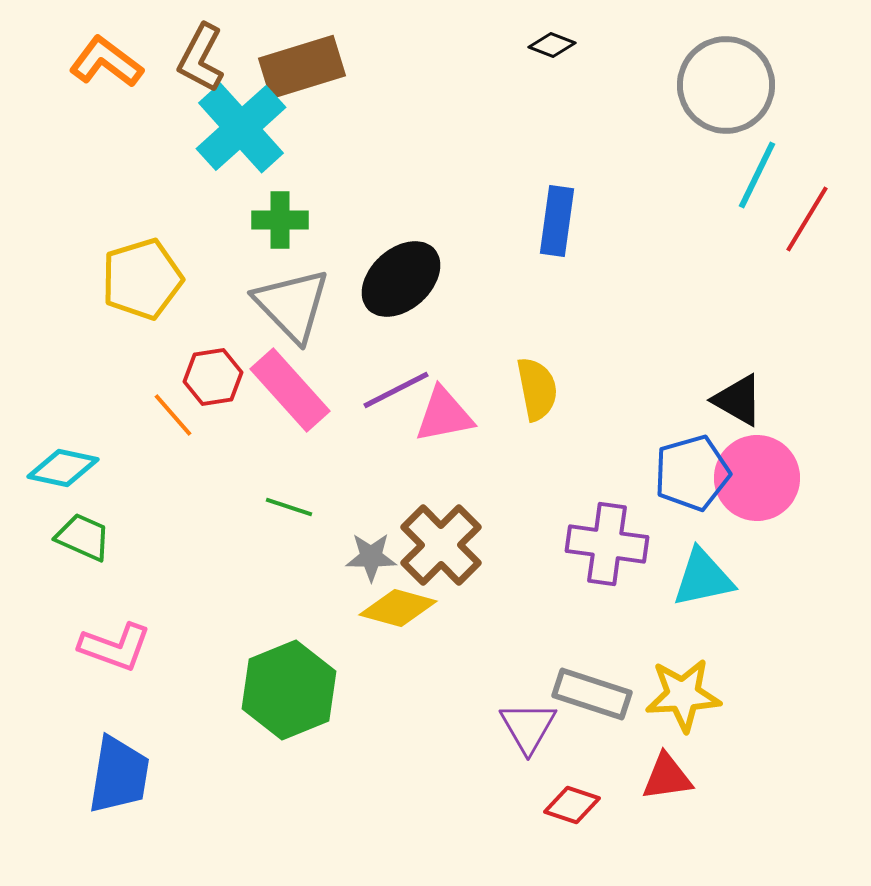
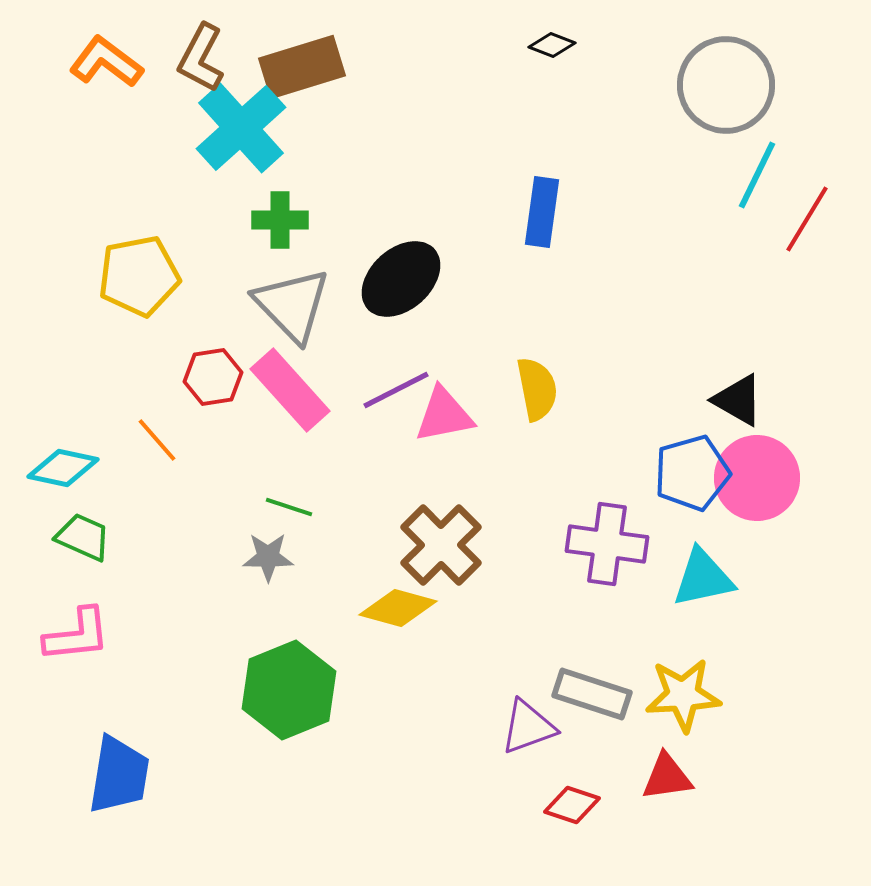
blue rectangle: moved 15 px left, 9 px up
yellow pentagon: moved 3 px left, 3 px up; rotated 6 degrees clockwise
orange line: moved 16 px left, 25 px down
gray star: moved 103 px left
pink L-shape: moved 38 px left, 12 px up; rotated 26 degrees counterclockwise
purple triangle: rotated 40 degrees clockwise
